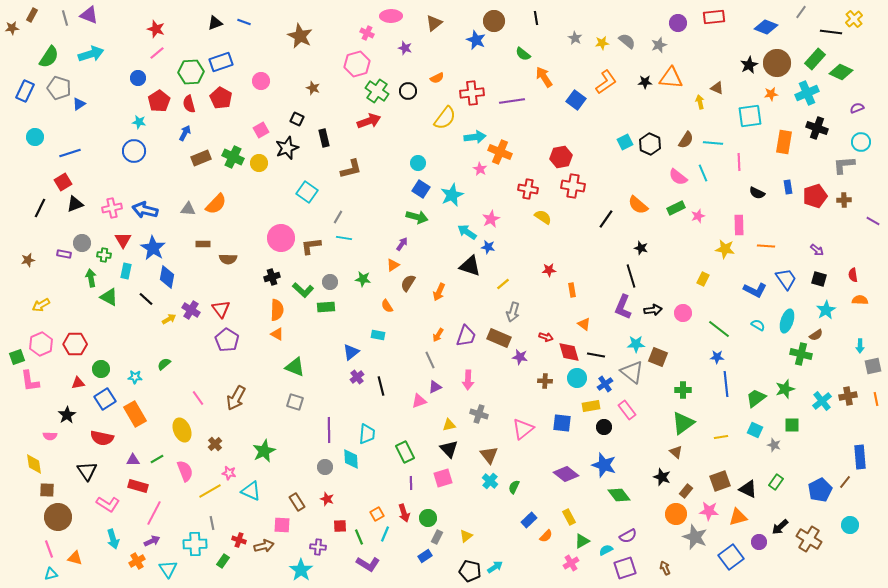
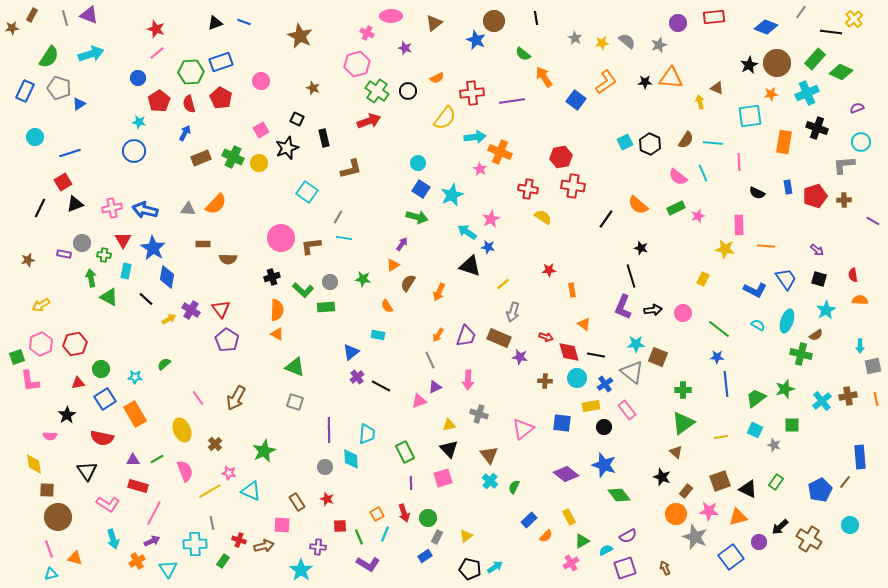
red hexagon at (75, 344): rotated 10 degrees counterclockwise
black line at (381, 386): rotated 48 degrees counterclockwise
black pentagon at (470, 571): moved 2 px up
